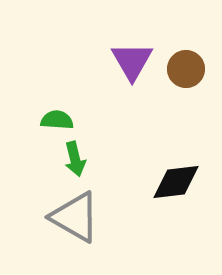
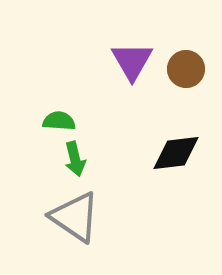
green semicircle: moved 2 px right, 1 px down
black diamond: moved 29 px up
gray triangle: rotated 4 degrees clockwise
